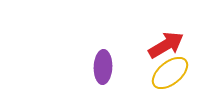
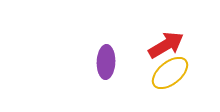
purple ellipse: moved 3 px right, 5 px up
